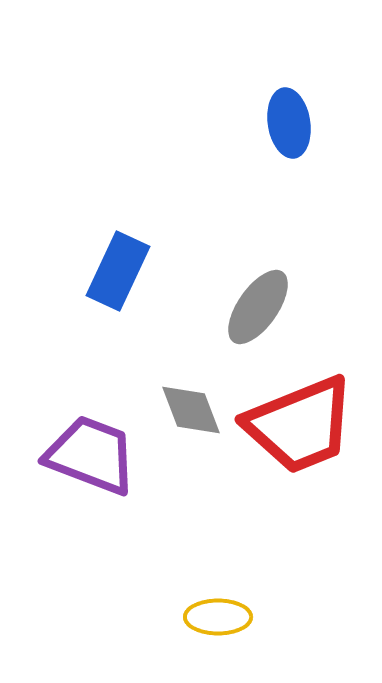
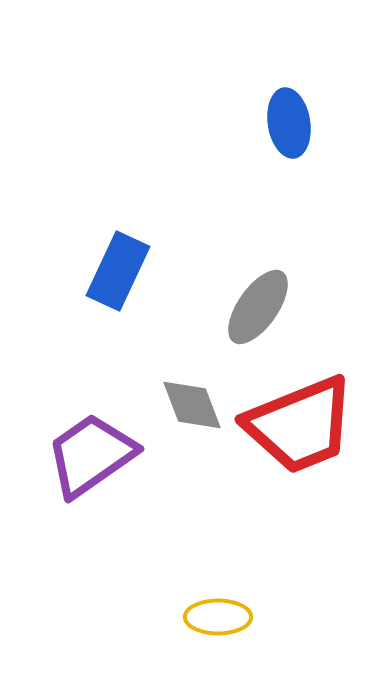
gray diamond: moved 1 px right, 5 px up
purple trapezoid: rotated 56 degrees counterclockwise
